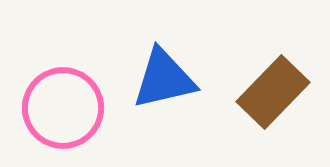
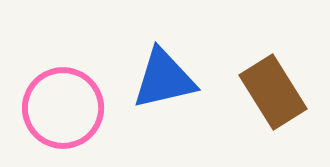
brown rectangle: rotated 76 degrees counterclockwise
